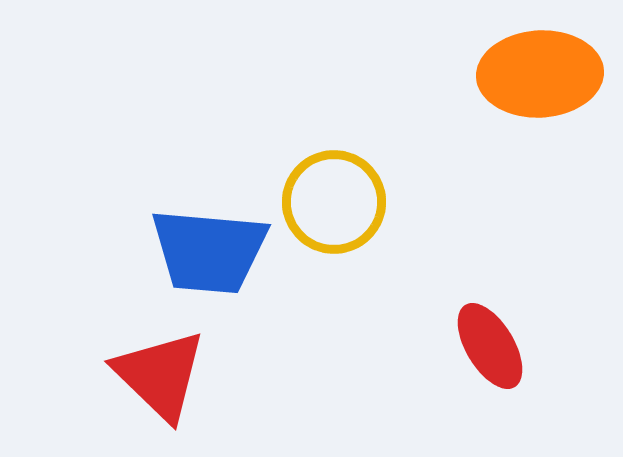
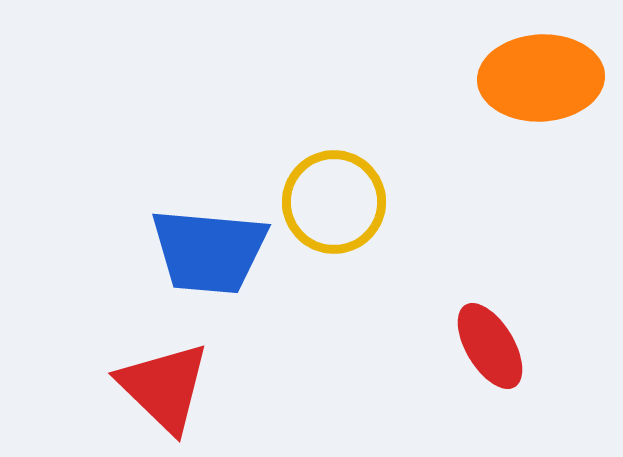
orange ellipse: moved 1 px right, 4 px down
red triangle: moved 4 px right, 12 px down
